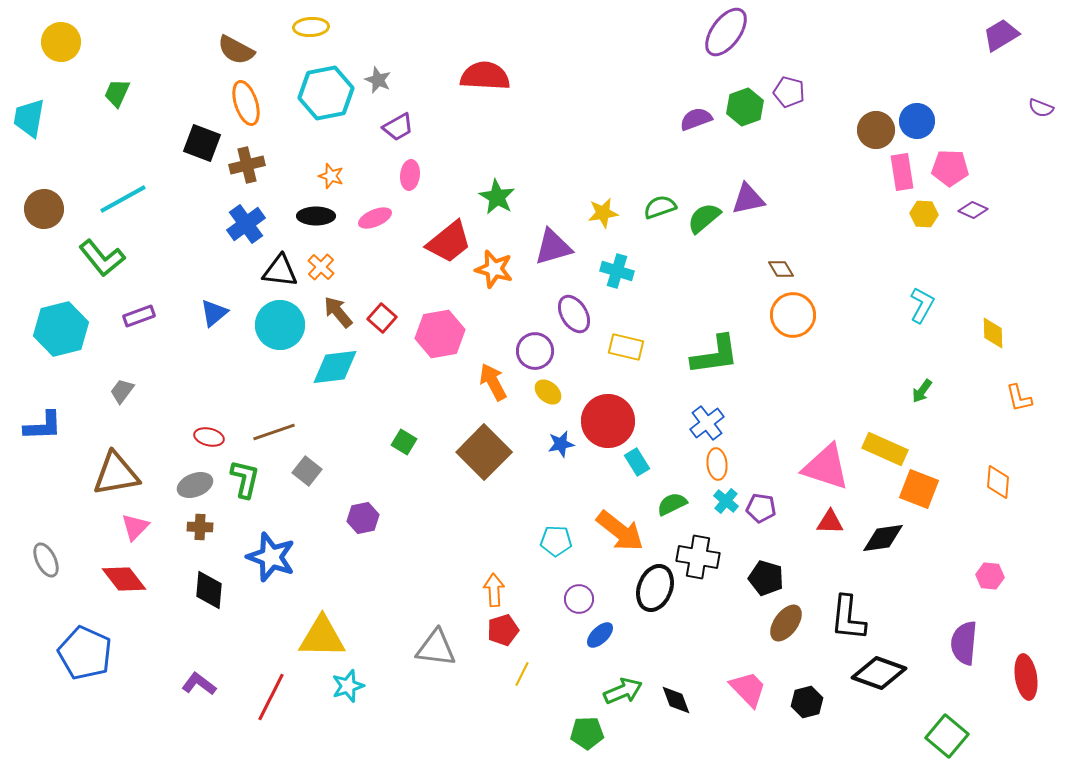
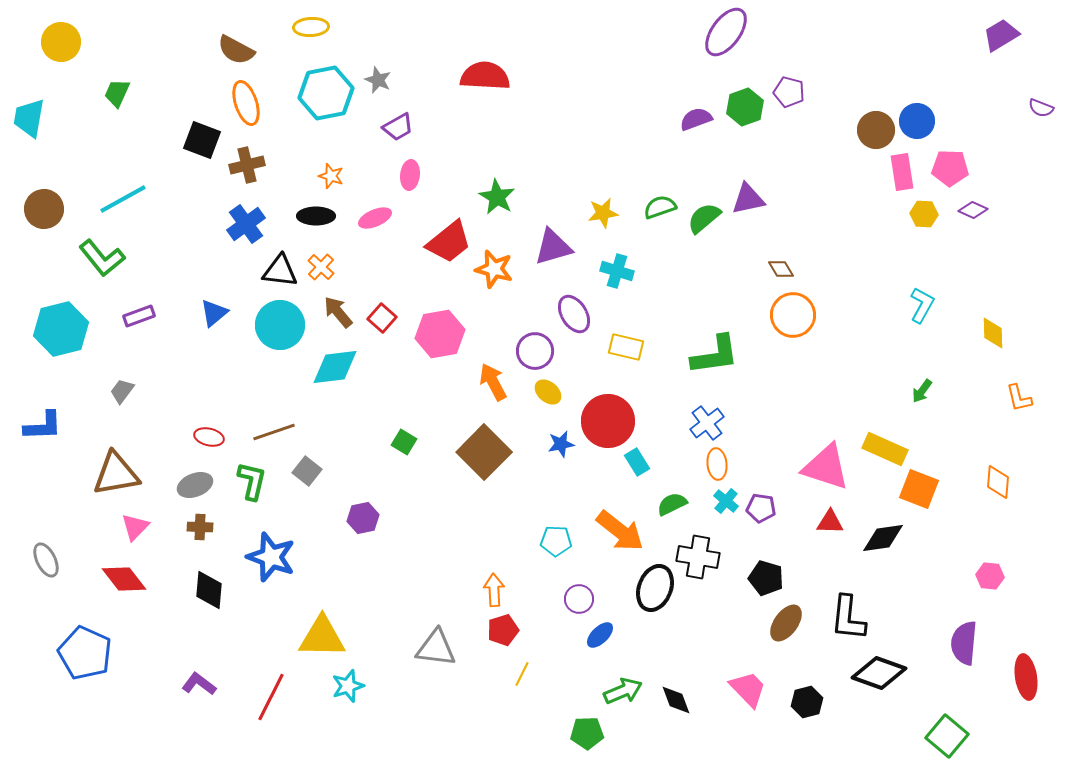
black square at (202, 143): moved 3 px up
green L-shape at (245, 479): moved 7 px right, 2 px down
